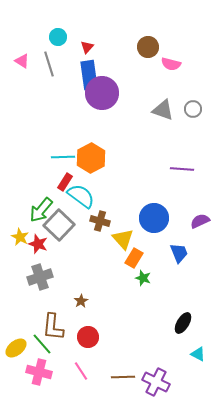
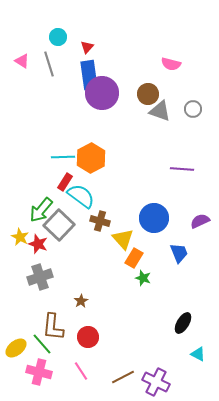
brown circle: moved 47 px down
gray triangle: moved 3 px left, 1 px down
brown line: rotated 25 degrees counterclockwise
